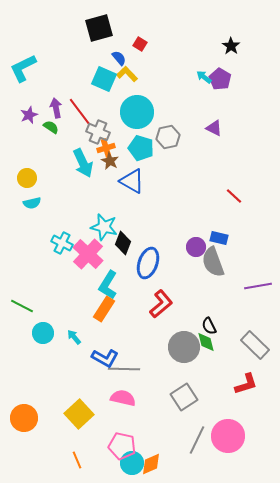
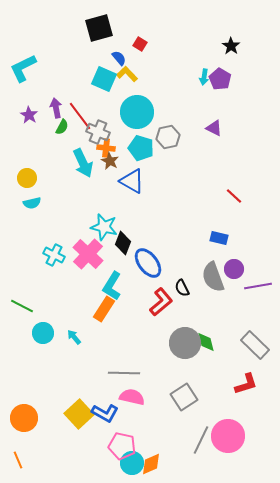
cyan arrow at (204, 77): rotated 119 degrees counterclockwise
red line at (80, 112): moved 4 px down
purple star at (29, 115): rotated 18 degrees counterclockwise
green semicircle at (51, 127): moved 11 px right; rotated 84 degrees clockwise
orange cross at (106, 148): rotated 24 degrees clockwise
cyan cross at (62, 243): moved 8 px left, 12 px down
purple circle at (196, 247): moved 38 px right, 22 px down
gray semicircle at (213, 262): moved 15 px down
blue ellipse at (148, 263): rotated 56 degrees counterclockwise
cyan L-shape at (108, 285): moved 4 px right, 1 px down
red L-shape at (161, 304): moved 2 px up
black semicircle at (209, 326): moved 27 px left, 38 px up
gray circle at (184, 347): moved 1 px right, 4 px up
blue L-shape at (105, 358): moved 55 px down
gray line at (124, 369): moved 4 px down
pink semicircle at (123, 398): moved 9 px right, 1 px up
gray line at (197, 440): moved 4 px right
orange line at (77, 460): moved 59 px left
